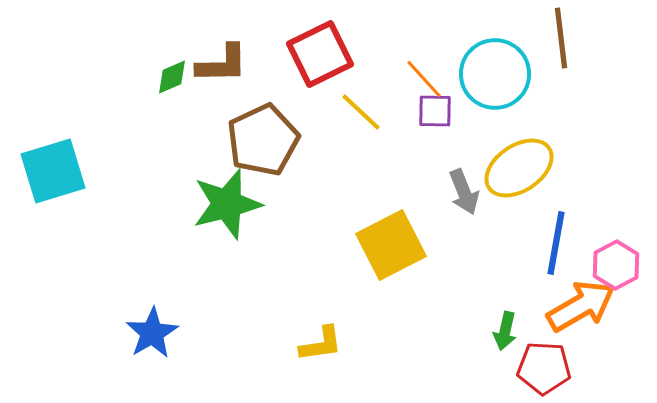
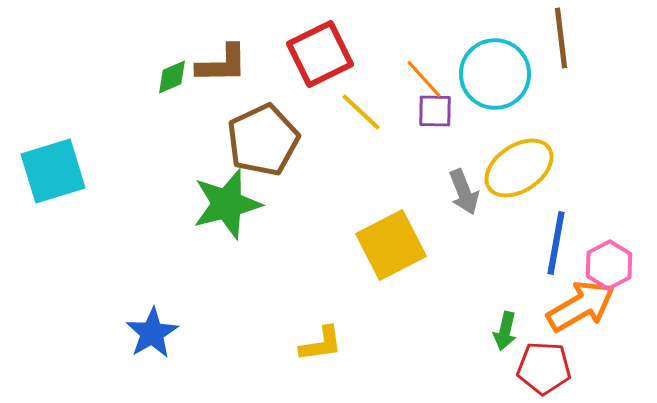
pink hexagon: moved 7 px left
